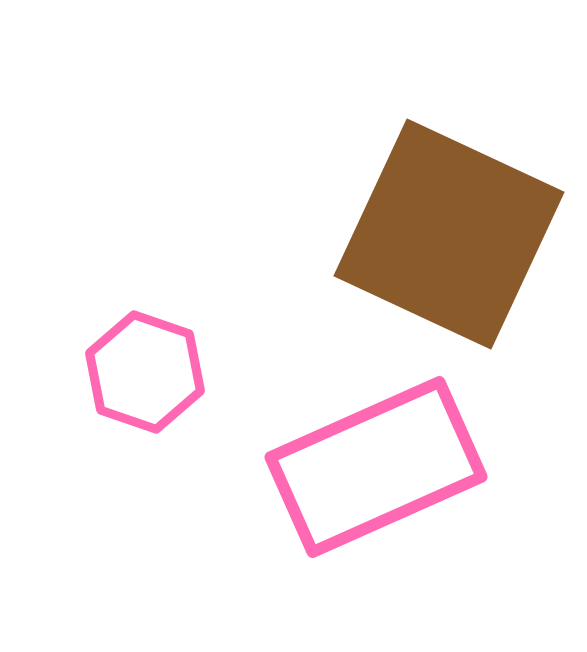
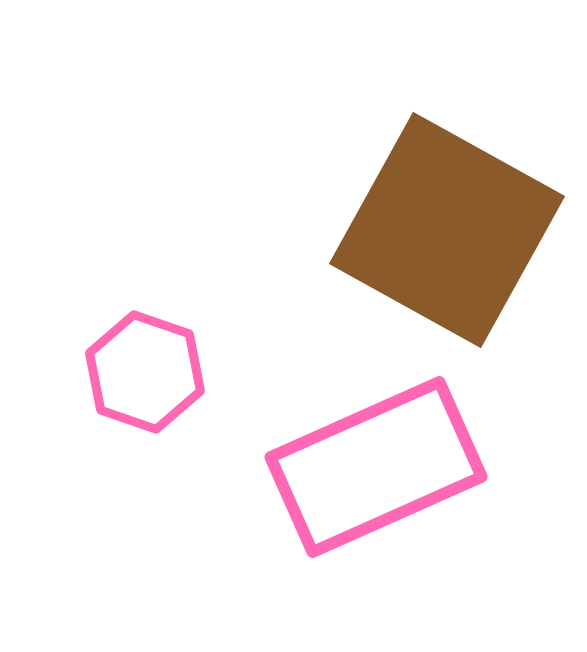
brown square: moved 2 px left, 4 px up; rotated 4 degrees clockwise
